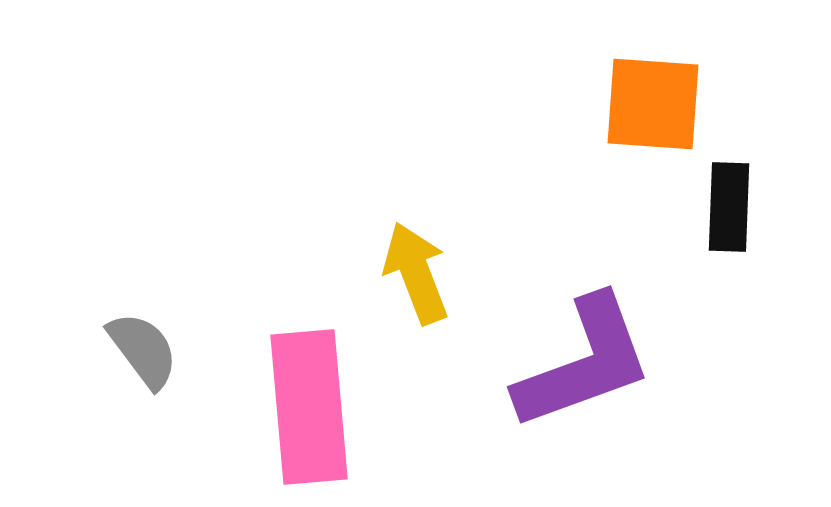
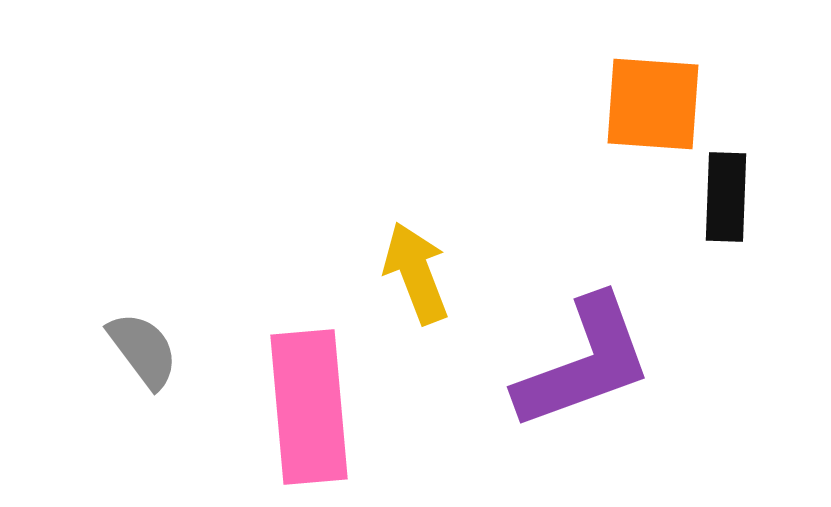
black rectangle: moved 3 px left, 10 px up
